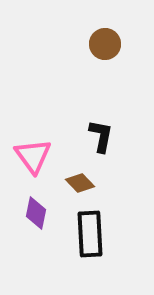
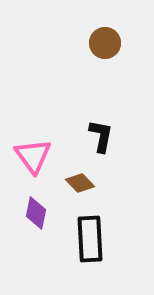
brown circle: moved 1 px up
black rectangle: moved 5 px down
